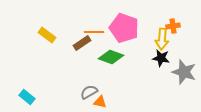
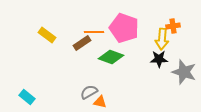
black star: moved 2 px left, 1 px down; rotated 12 degrees counterclockwise
